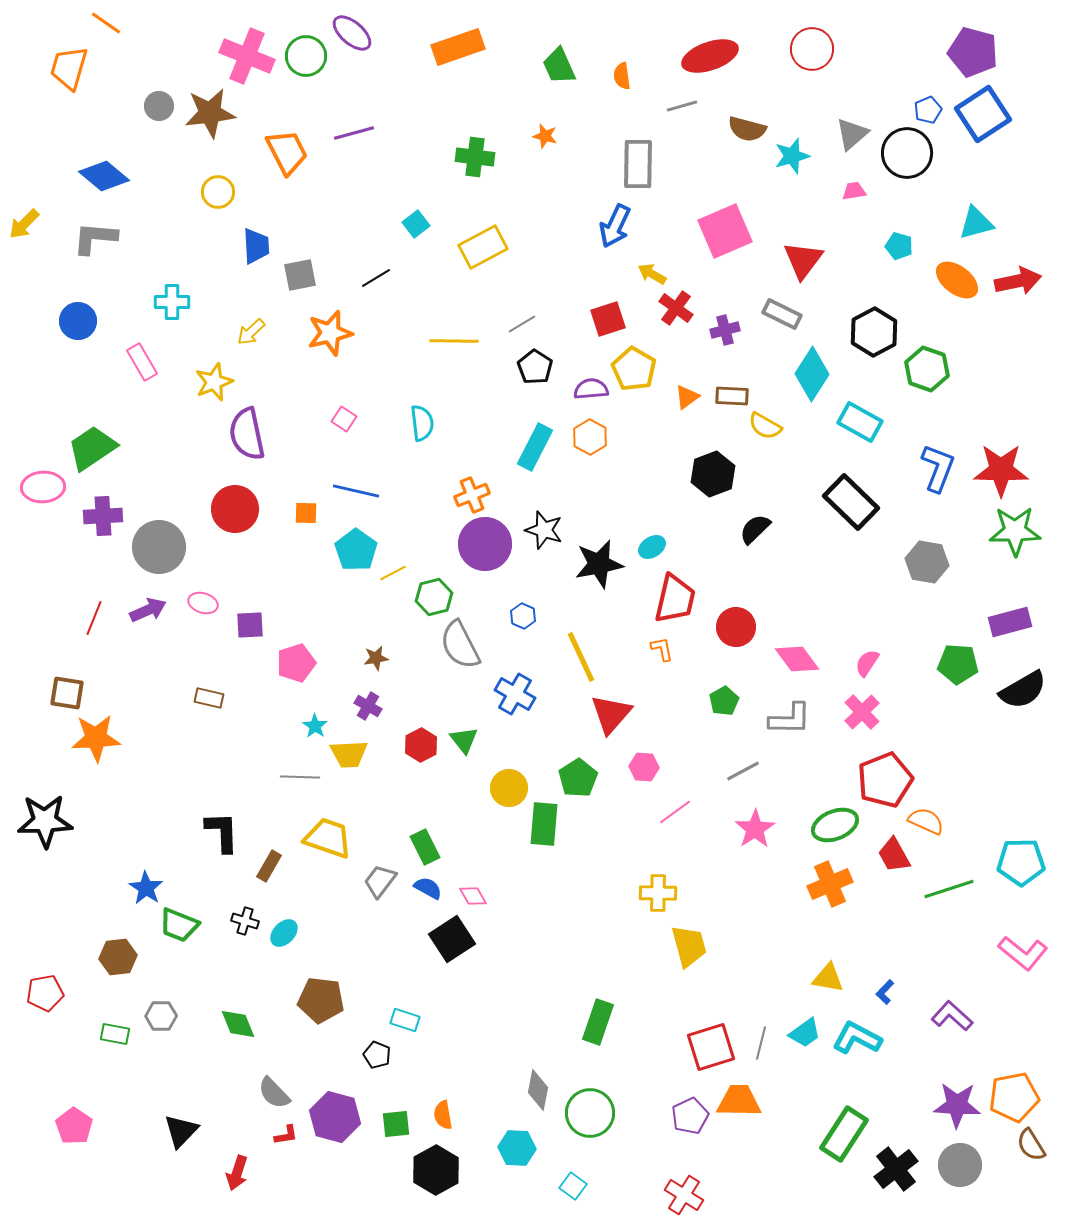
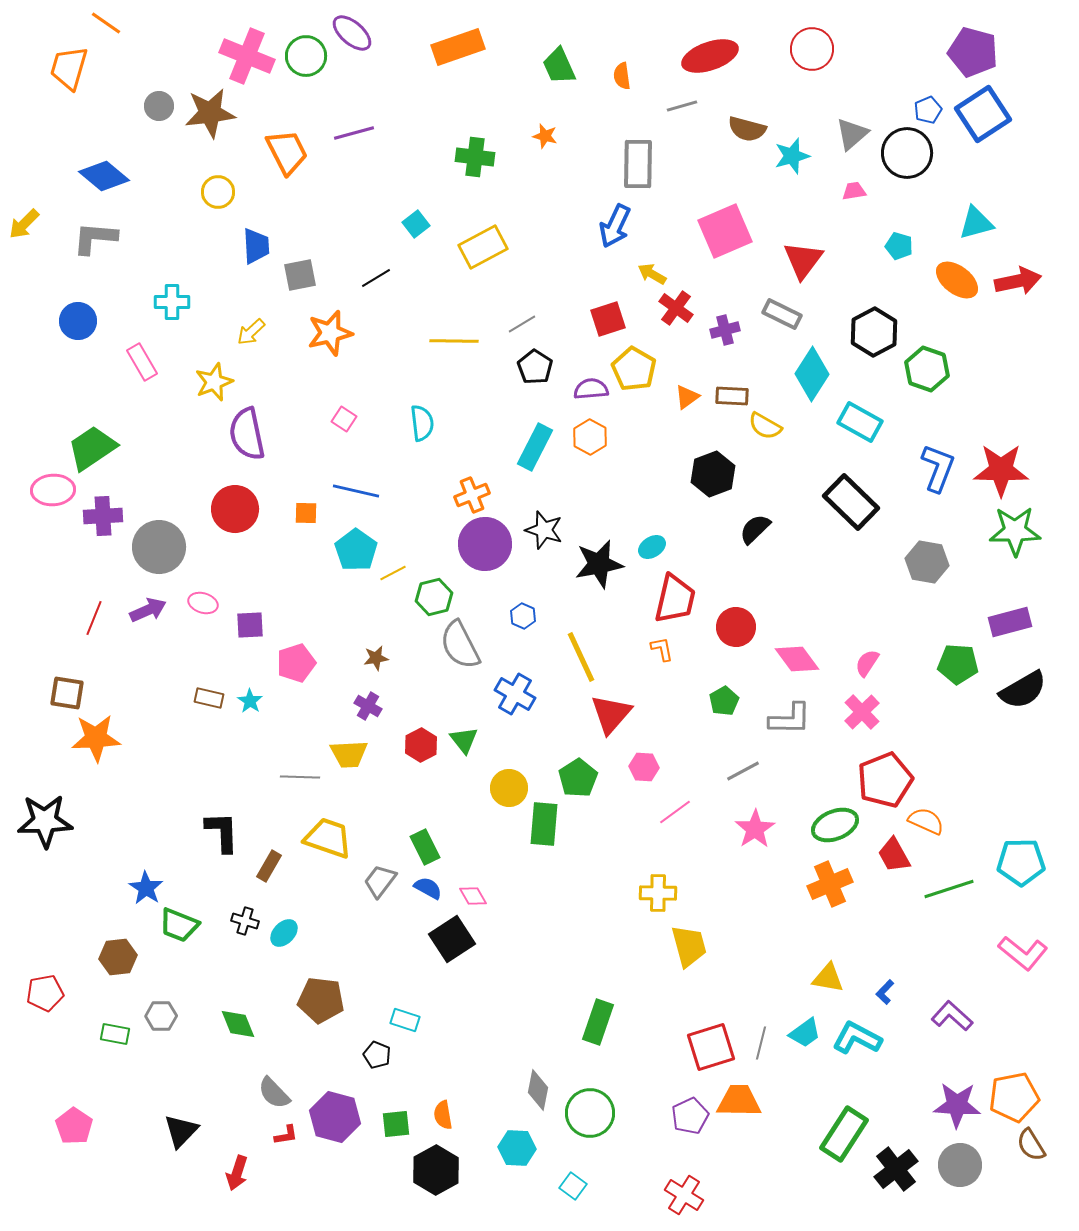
pink ellipse at (43, 487): moved 10 px right, 3 px down
cyan star at (315, 726): moved 65 px left, 25 px up
